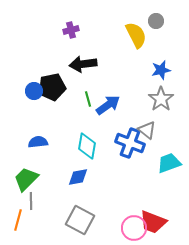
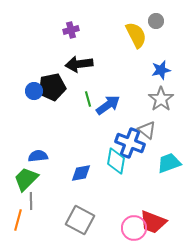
black arrow: moved 4 px left
blue semicircle: moved 14 px down
cyan diamond: moved 29 px right, 15 px down
blue diamond: moved 3 px right, 4 px up
